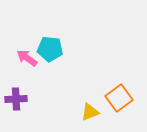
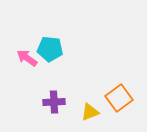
purple cross: moved 38 px right, 3 px down
